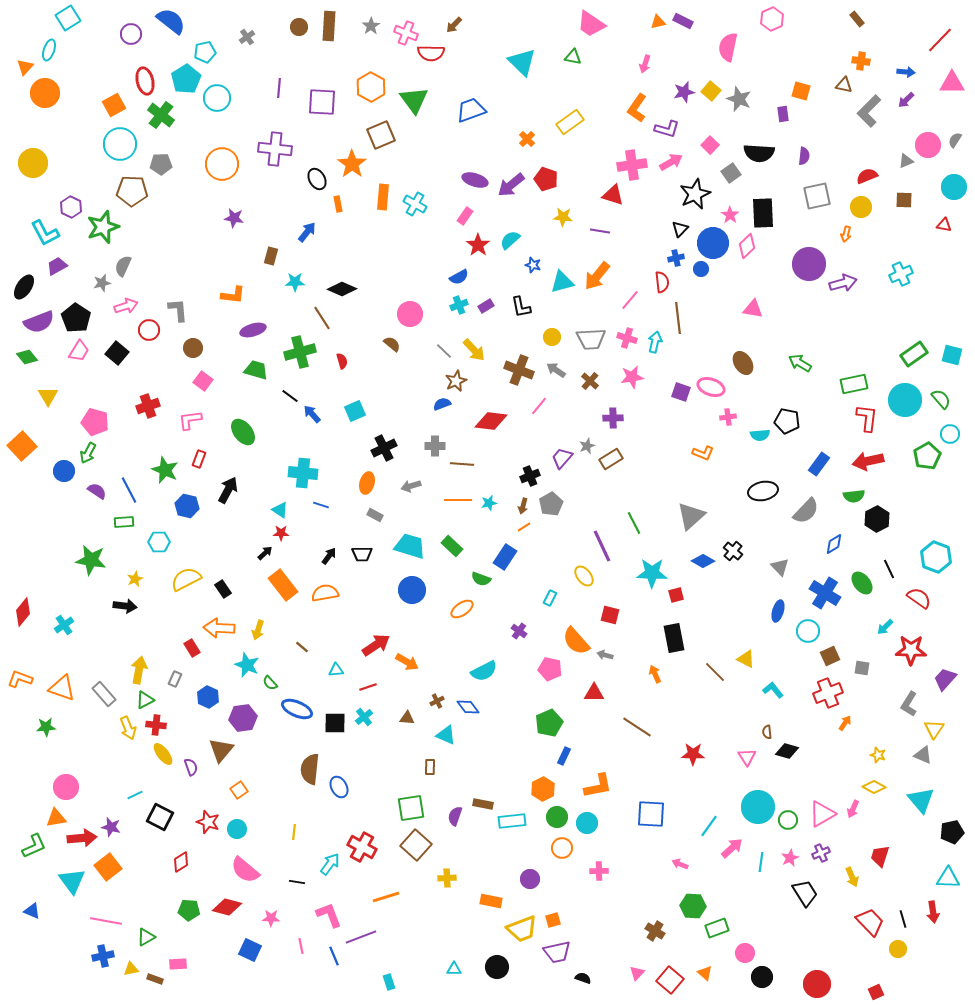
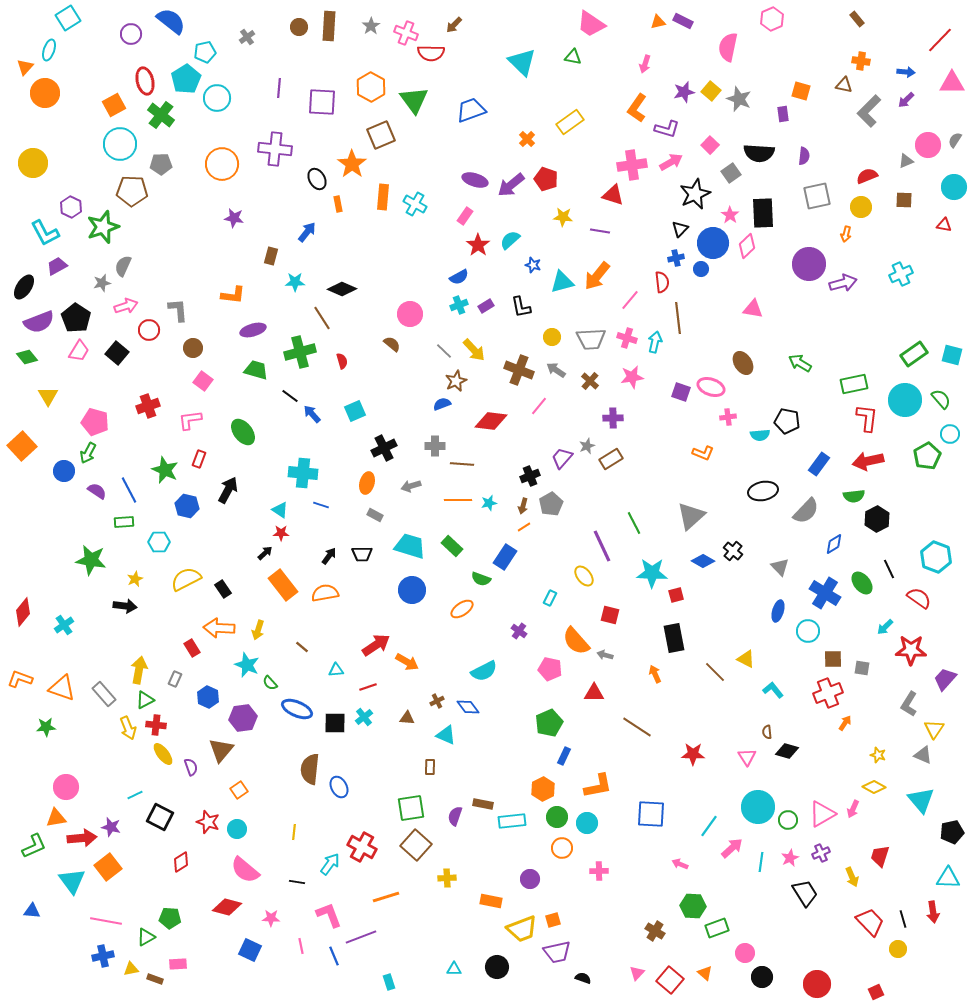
brown square at (830, 656): moved 3 px right, 3 px down; rotated 24 degrees clockwise
green pentagon at (189, 910): moved 19 px left, 8 px down
blue triangle at (32, 911): rotated 18 degrees counterclockwise
